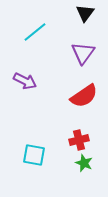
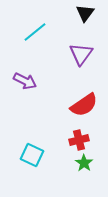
purple triangle: moved 2 px left, 1 px down
red semicircle: moved 9 px down
cyan square: moved 2 px left; rotated 15 degrees clockwise
green star: rotated 12 degrees clockwise
